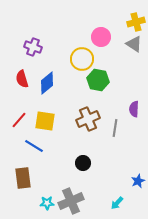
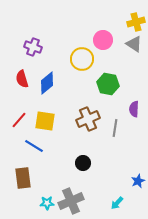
pink circle: moved 2 px right, 3 px down
green hexagon: moved 10 px right, 4 px down
